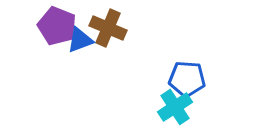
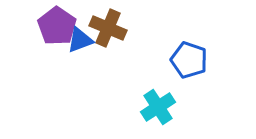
purple pentagon: rotated 12 degrees clockwise
blue pentagon: moved 2 px right, 19 px up; rotated 15 degrees clockwise
cyan cross: moved 17 px left
